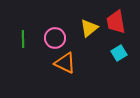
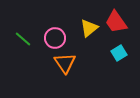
red trapezoid: rotated 25 degrees counterclockwise
green line: rotated 48 degrees counterclockwise
orange triangle: rotated 30 degrees clockwise
